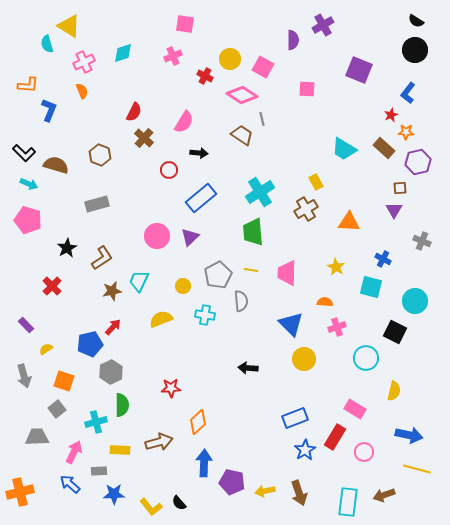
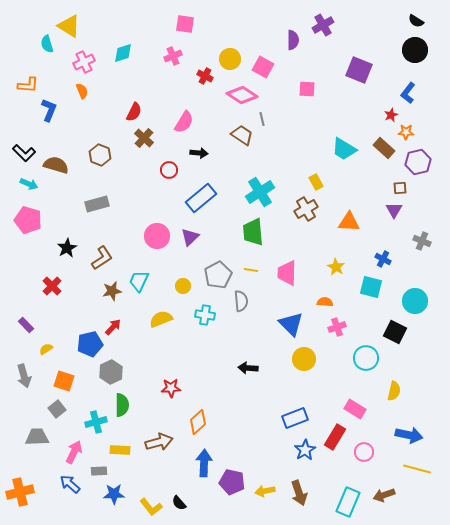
cyan rectangle at (348, 502): rotated 16 degrees clockwise
